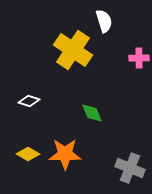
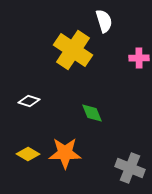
orange star: moved 1 px up
